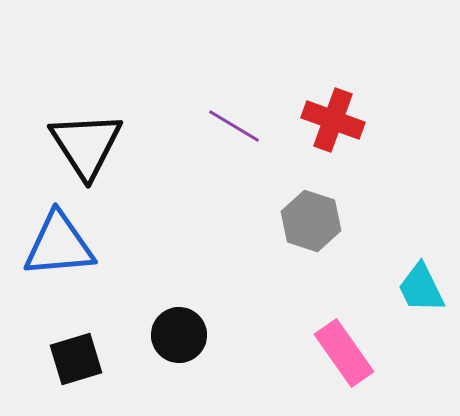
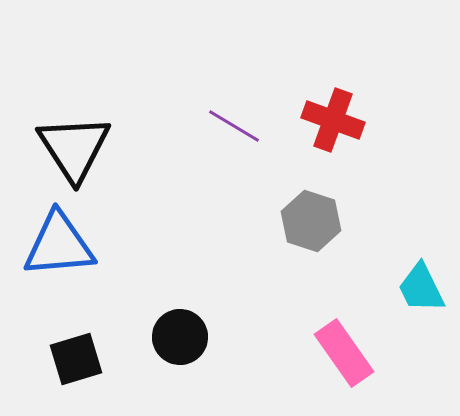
black triangle: moved 12 px left, 3 px down
black circle: moved 1 px right, 2 px down
